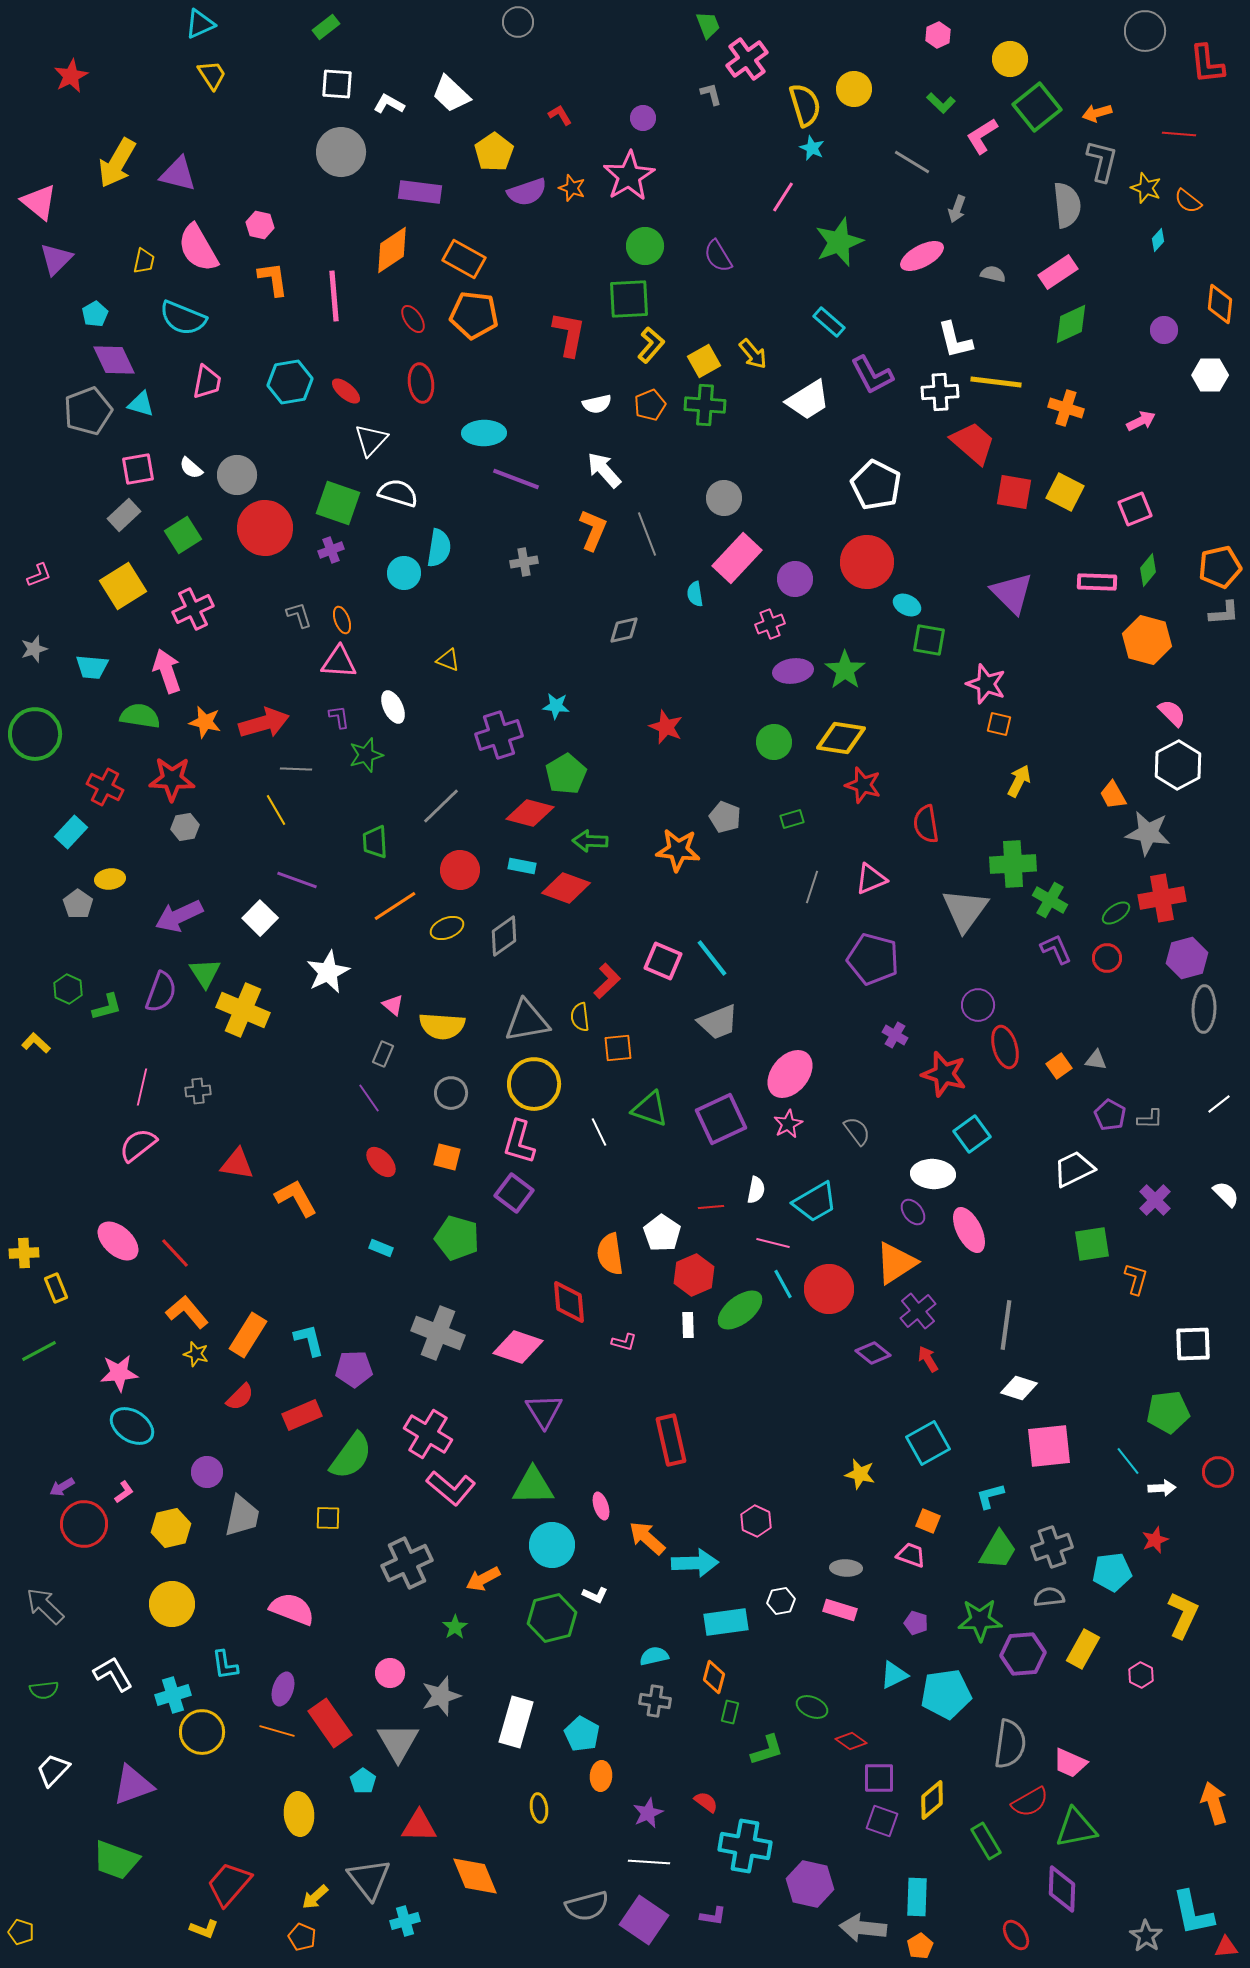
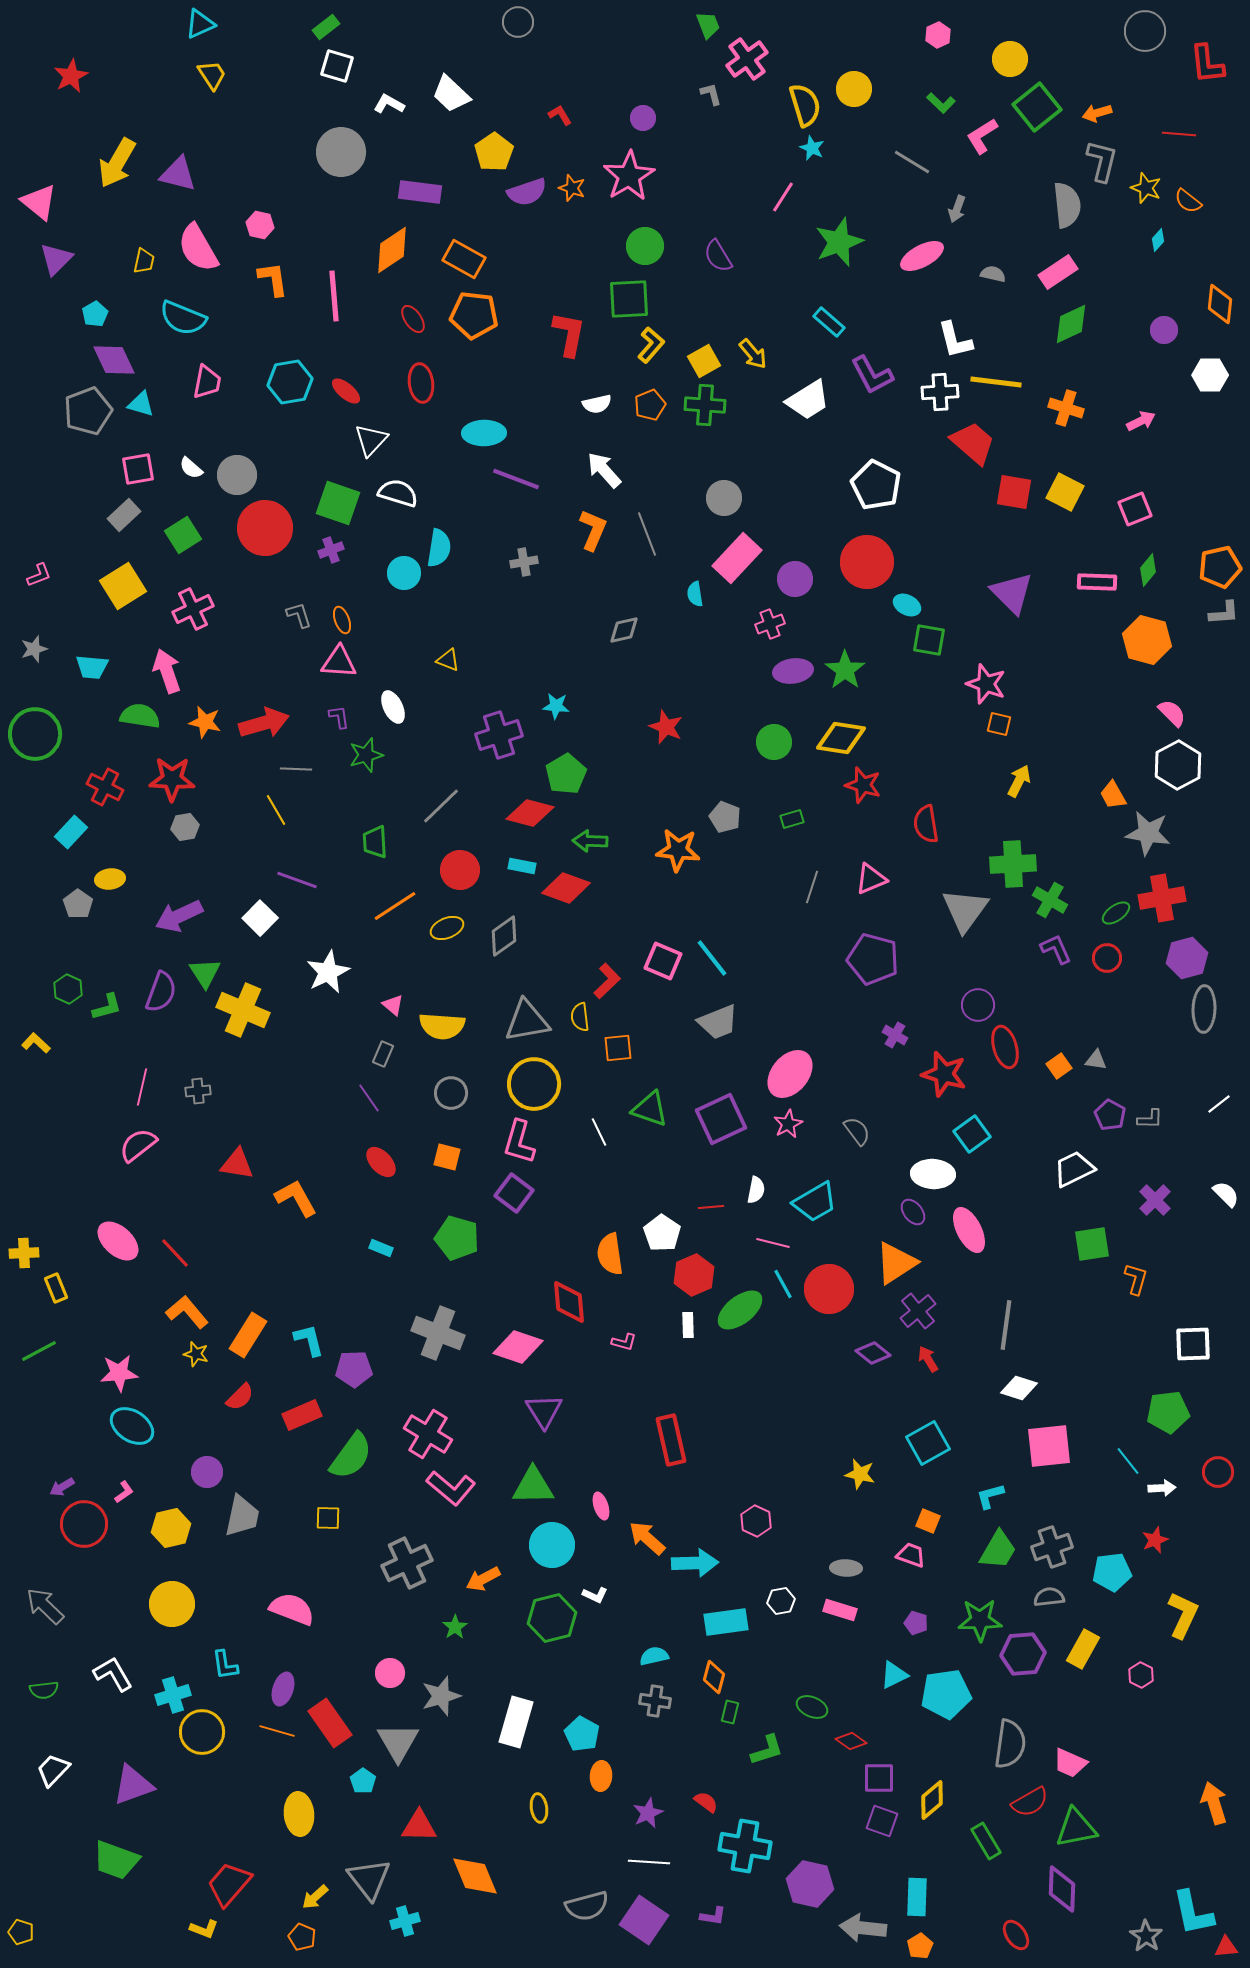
white square at (337, 84): moved 18 px up; rotated 12 degrees clockwise
